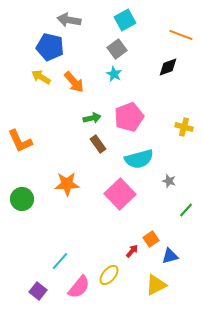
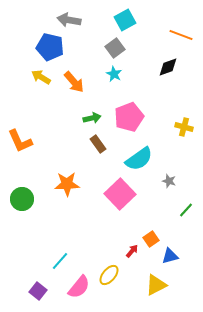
gray square: moved 2 px left, 1 px up
cyan semicircle: rotated 20 degrees counterclockwise
